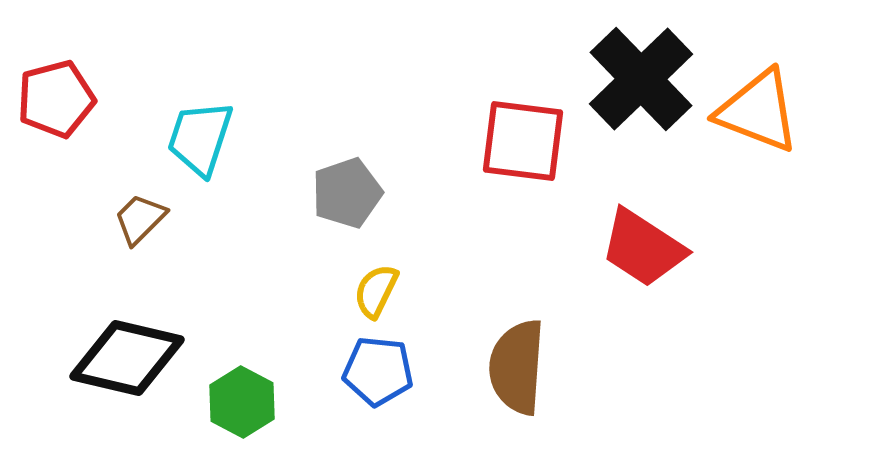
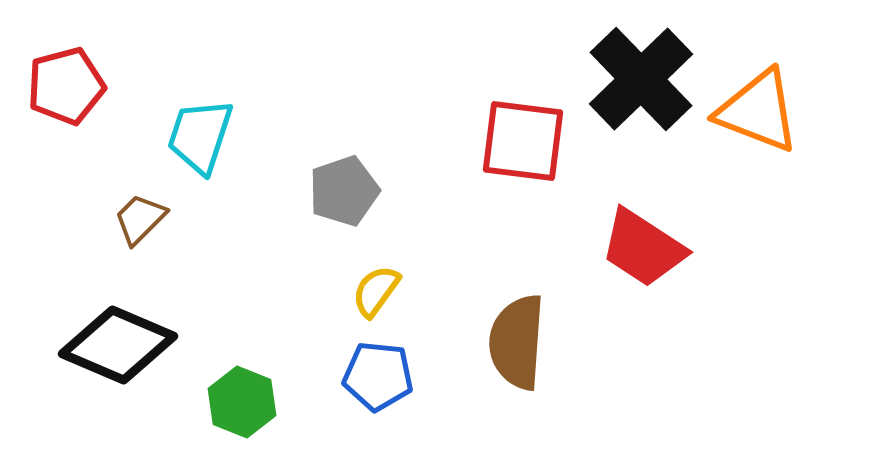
red pentagon: moved 10 px right, 13 px up
cyan trapezoid: moved 2 px up
gray pentagon: moved 3 px left, 2 px up
yellow semicircle: rotated 10 degrees clockwise
black diamond: moved 9 px left, 13 px up; rotated 10 degrees clockwise
brown semicircle: moved 25 px up
blue pentagon: moved 5 px down
green hexagon: rotated 6 degrees counterclockwise
